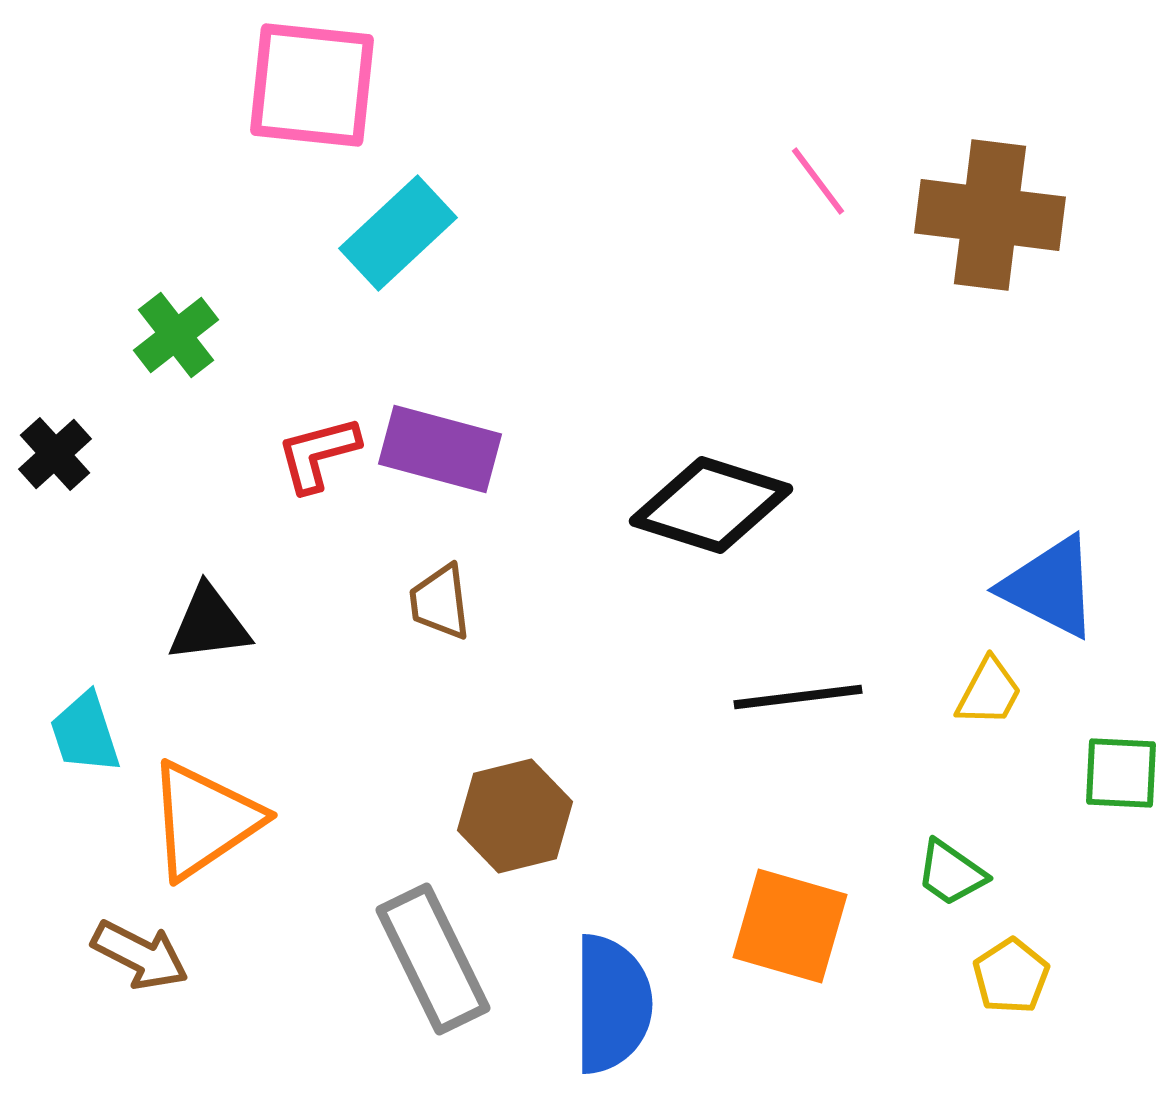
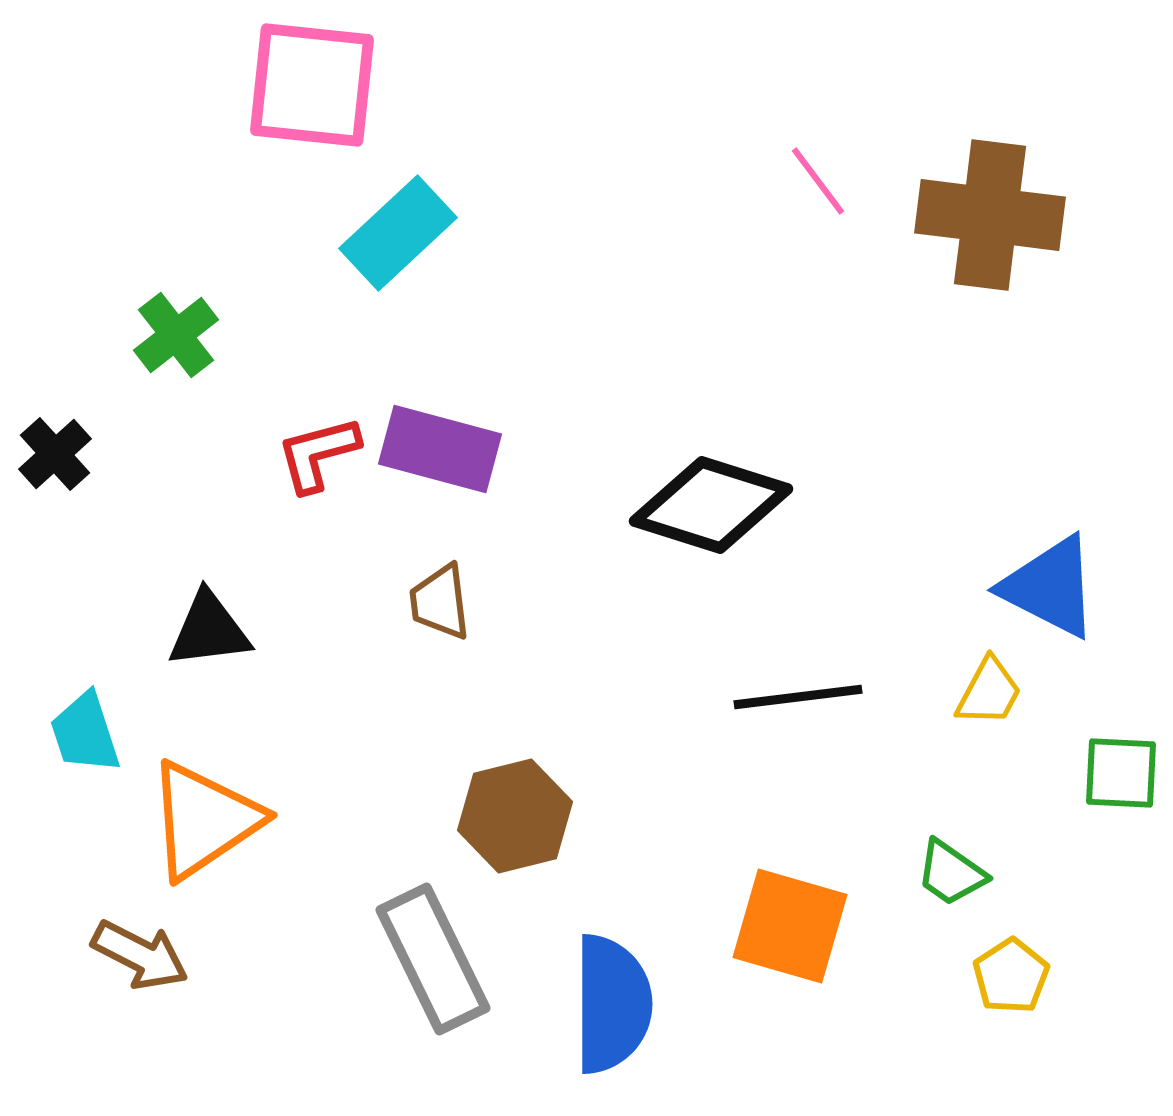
black triangle: moved 6 px down
